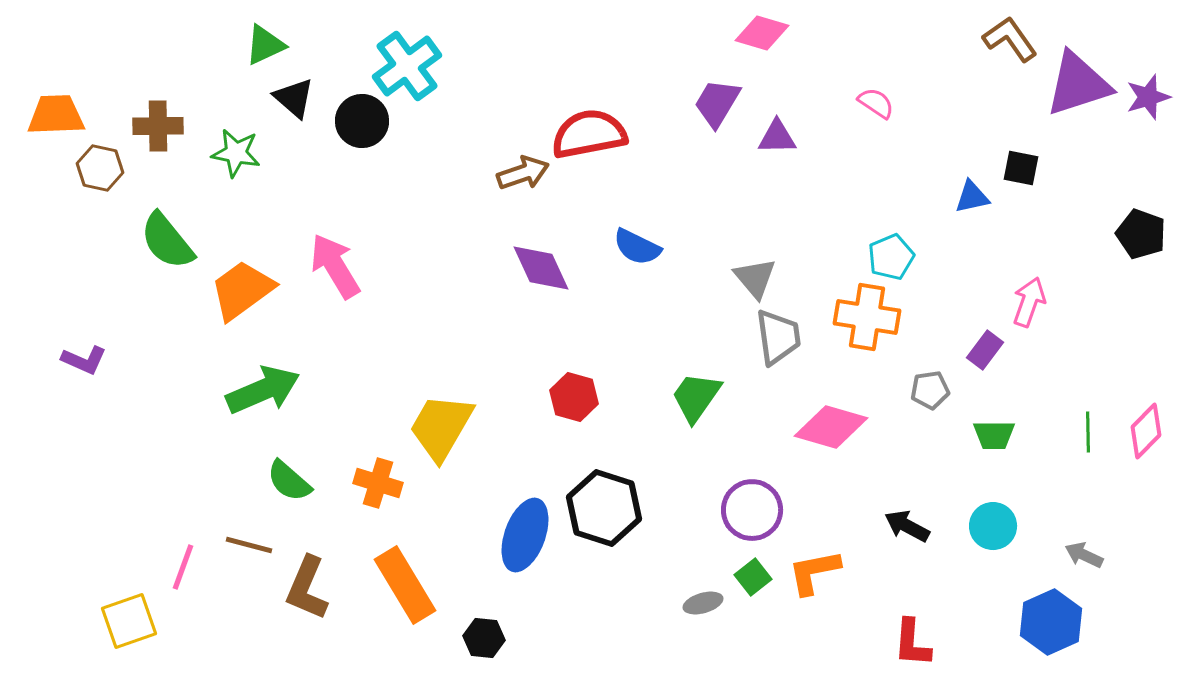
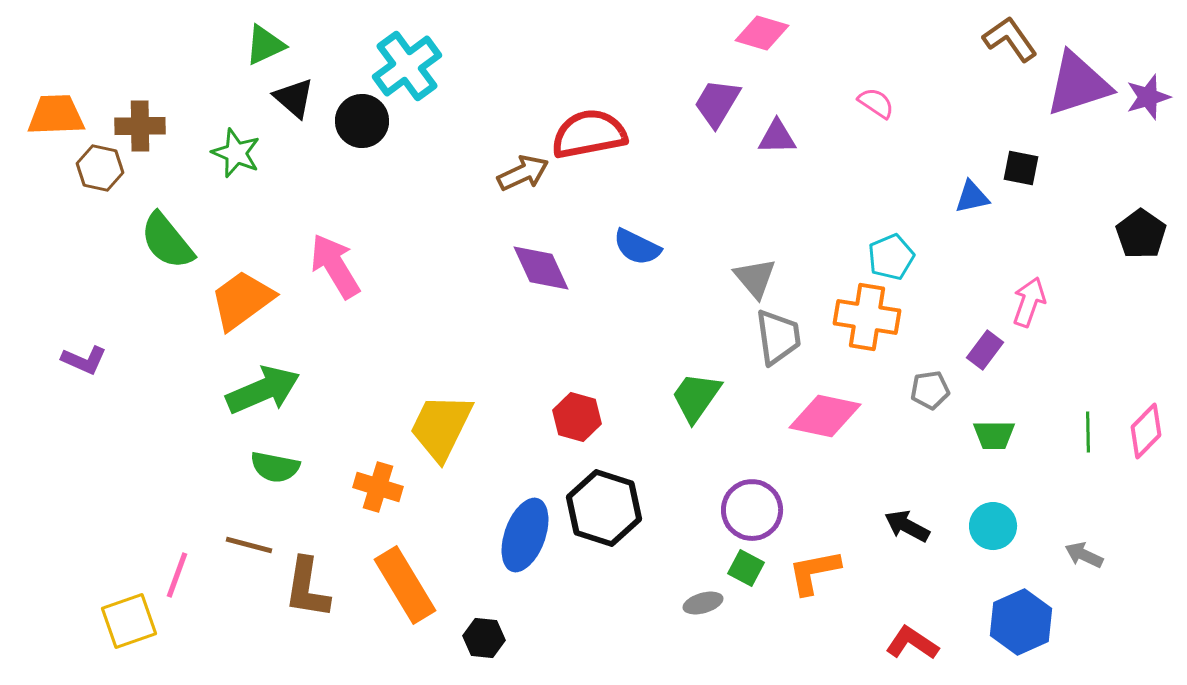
brown cross at (158, 126): moved 18 px left
green star at (236, 153): rotated 12 degrees clockwise
brown arrow at (523, 173): rotated 6 degrees counterclockwise
black pentagon at (1141, 234): rotated 15 degrees clockwise
orange trapezoid at (242, 290): moved 10 px down
red hexagon at (574, 397): moved 3 px right, 20 px down
yellow trapezoid at (441, 427): rotated 4 degrees counterclockwise
pink diamond at (831, 427): moved 6 px left, 11 px up; rotated 4 degrees counterclockwise
green semicircle at (289, 481): moved 14 px left, 14 px up; rotated 30 degrees counterclockwise
orange cross at (378, 483): moved 4 px down
pink line at (183, 567): moved 6 px left, 8 px down
green square at (753, 577): moved 7 px left, 9 px up; rotated 24 degrees counterclockwise
brown L-shape at (307, 588): rotated 14 degrees counterclockwise
blue hexagon at (1051, 622): moved 30 px left
red L-shape at (912, 643): rotated 120 degrees clockwise
